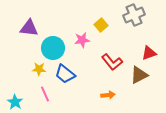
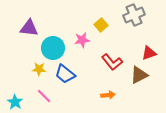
pink line: moved 1 px left, 2 px down; rotated 21 degrees counterclockwise
